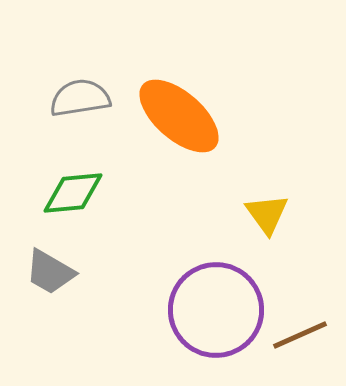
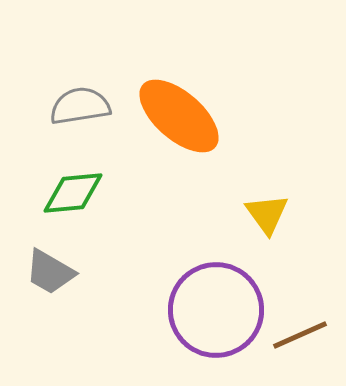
gray semicircle: moved 8 px down
